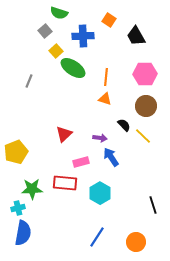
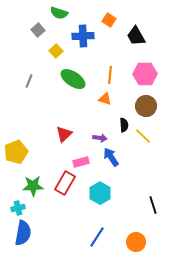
gray square: moved 7 px left, 1 px up
green ellipse: moved 11 px down
orange line: moved 4 px right, 2 px up
black semicircle: rotated 40 degrees clockwise
red rectangle: rotated 65 degrees counterclockwise
green star: moved 1 px right, 3 px up
